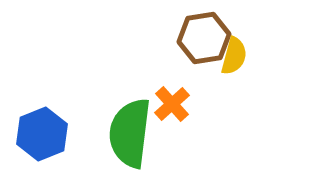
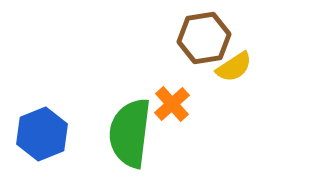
yellow semicircle: moved 11 px down; rotated 42 degrees clockwise
